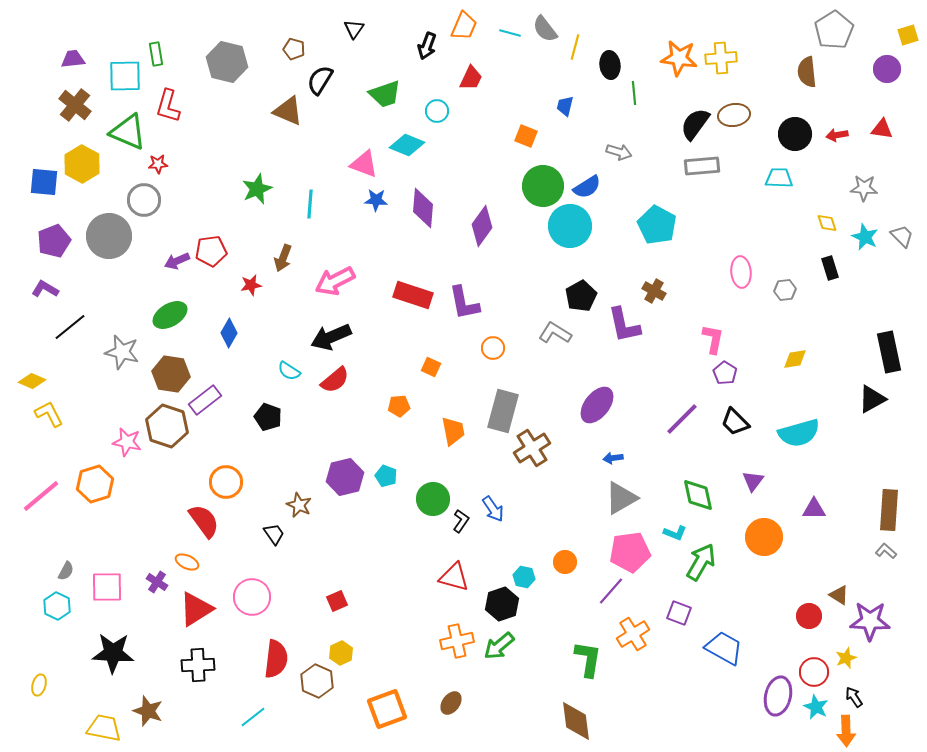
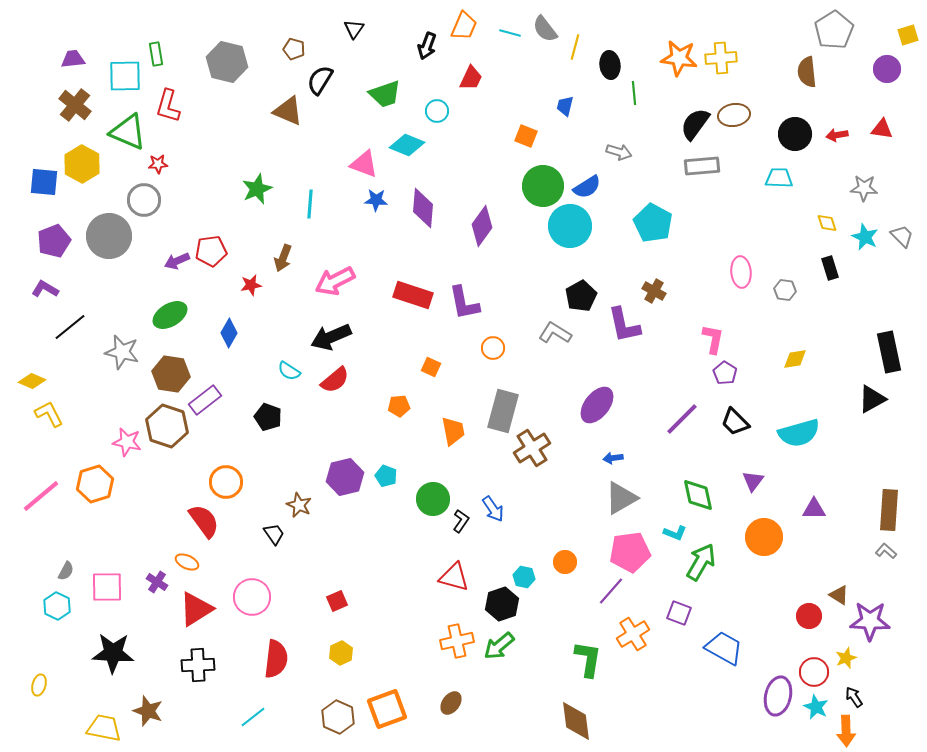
cyan pentagon at (657, 225): moved 4 px left, 2 px up
gray hexagon at (785, 290): rotated 15 degrees clockwise
brown hexagon at (317, 681): moved 21 px right, 36 px down
